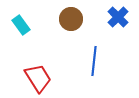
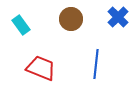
blue line: moved 2 px right, 3 px down
red trapezoid: moved 3 px right, 10 px up; rotated 36 degrees counterclockwise
